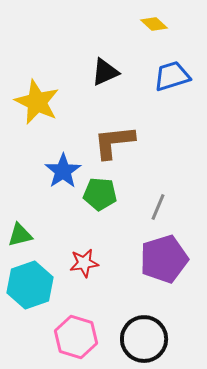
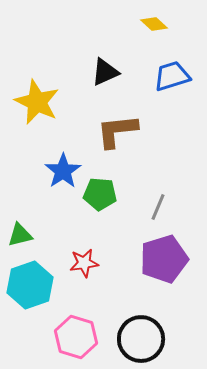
brown L-shape: moved 3 px right, 11 px up
black circle: moved 3 px left
